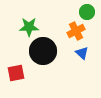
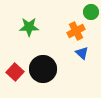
green circle: moved 4 px right
black circle: moved 18 px down
red square: moved 1 px left, 1 px up; rotated 36 degrees counterclockwise
